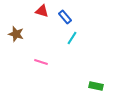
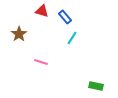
brown star: moved 3 px right; rotated 21 degrees clockwise
